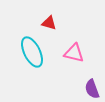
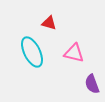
purple semicircle: moved 5 px up
